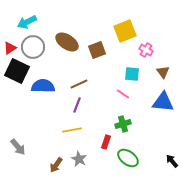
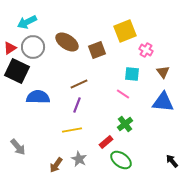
blue semicircle: moved 5 px left, 11 px down
green cross: moved 2 px right; rotated 21 degrees counterclockwise
red rectangle: rotated 32 degrees clockwise
green ellipse: moved 7 px left, 2 px down
